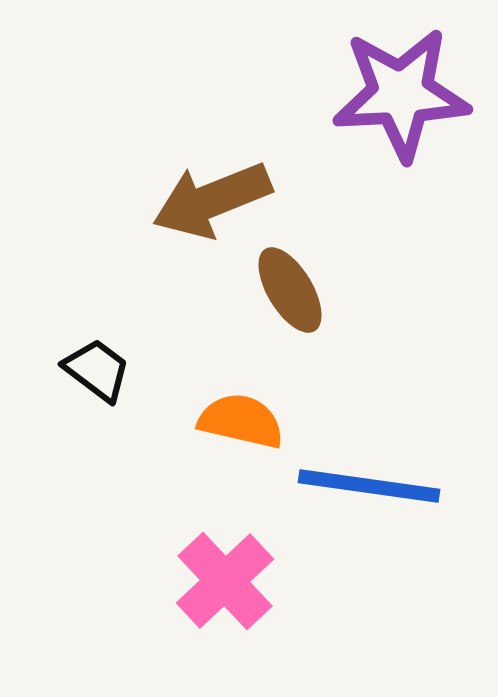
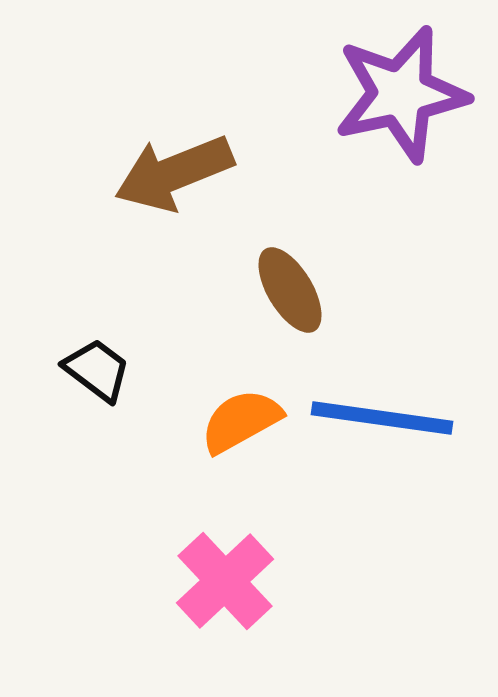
purple star: rotated 9 degrees counterclockwise
brown arrow: moved 38 px left, 27 px up
orange semicircle: rotated 42 degrees counterclockwise
blue line: moved 13 px right, 68 px up
